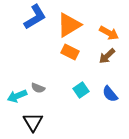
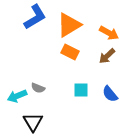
cyan square: rotated 35 degrees clockwise
